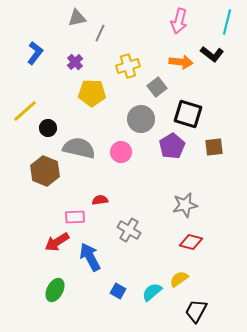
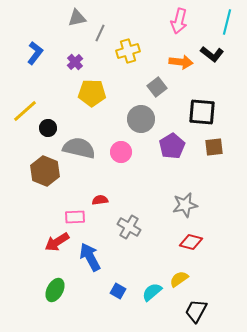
yellow cross: moved 15 px up
black square: moved 14 px right, 2 px up; rotated 12 degrees counterclockwise
gray cross: moved 3 px up
